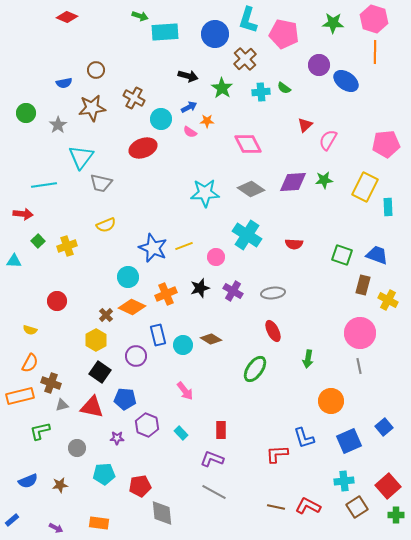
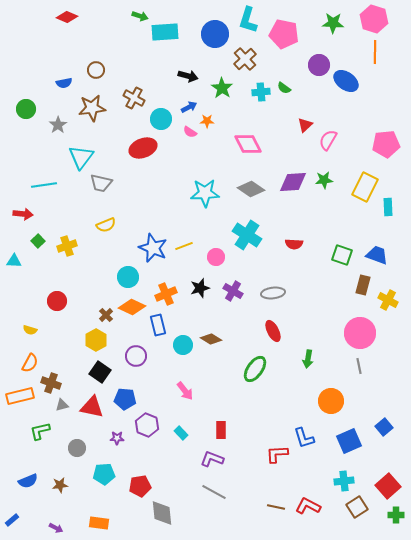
green circle at (26, 113): moved 4 px up
blue rectangle at (158, 335): moved 10 px up
